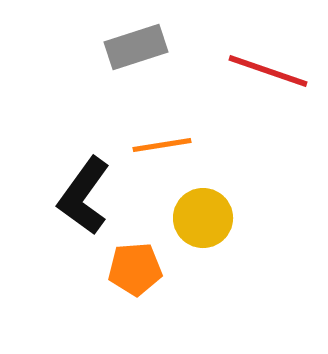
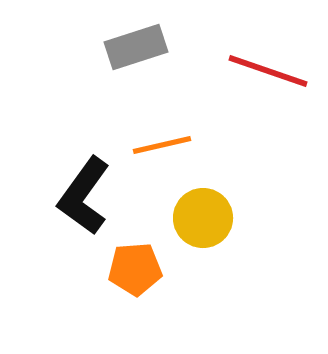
orange line: rotated 4 degrees counterclockwise
